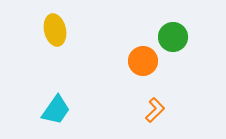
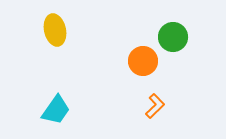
orange L-shape: moved 4 px up
